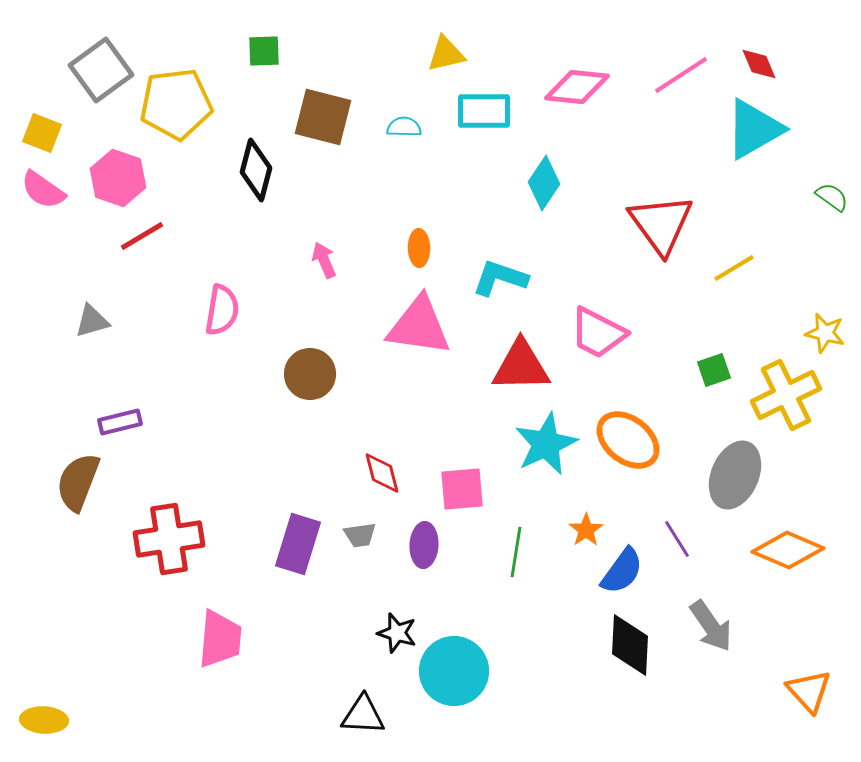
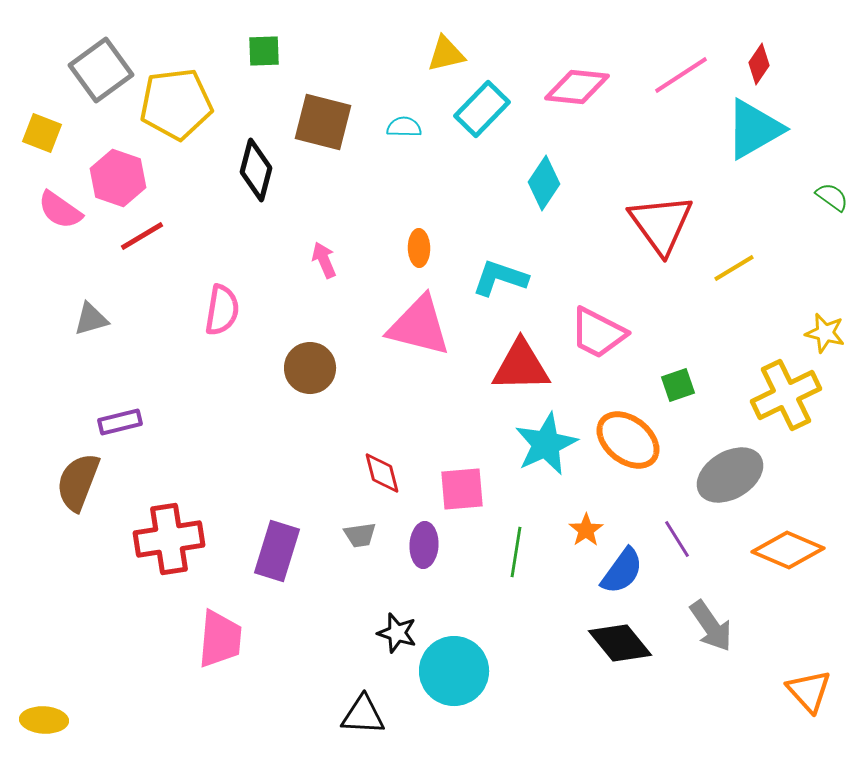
red diamond at (759, 64): rotated 57 degrees clockwise
cyan rectangle at (484, 111): moved 2 px left, 2 px up; rotated 46 degrees counterclockwise
brown square at (323, 117): moved 5 px down
pink semicircle at (43, 190): moved 17 px right, 20 px down
gray triangle at (92, 321): moved 1 px left, 2 px up
pink triangle at (419, 326): rotated 6 degrees clockwise
green square at (714, 370): moved 36 px left, 15 px down
brown circle at (310, 374): moved 6 px up
gray ellipse at (735, 475): moved 5 px left; rotated 36 degrees clockwise
purple rectangle at (298, 544): moved 21 px left, 7 px down
black diamond at (630, 645): moved 10 px left, 2 px up; rotated 42 degrees counterclockwise
